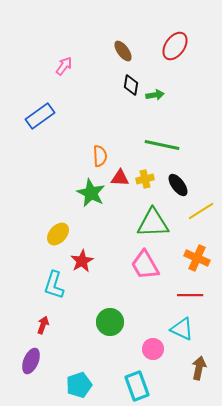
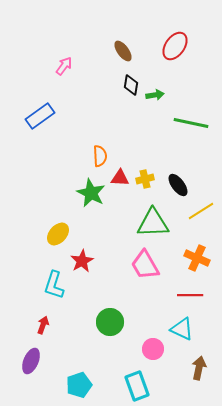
green line: moved 29 px right, 22 px up
